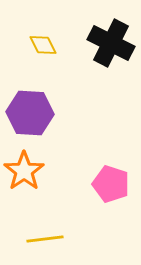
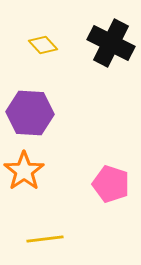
yellow diamond: rotated 16 degrees counterclockwise
